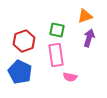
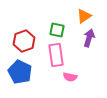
orange triangle: moved 1 px left; rotated 14 degrees counterclockwise
